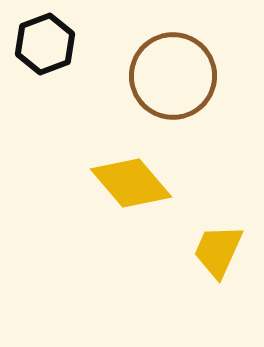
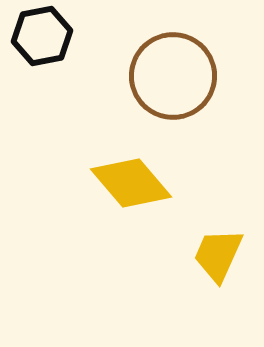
black hexagon: moved 3 px left, 8 px up; rotated 10 degrees clockwise
yellow trapezoid: moved 4 px down
